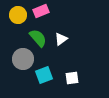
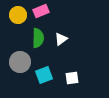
green semicircle: rotated 42 degrees clockwise
gray circle: moved 3 px left, 3 px down
